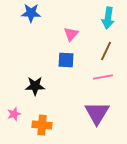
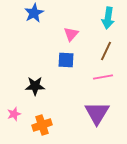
blue star: moved 3 px right; rotated 30 degrees counterclockwise
orange cross: rotated 24 degrees counterclockwise
